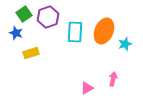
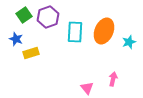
green square: moved 1 px down
blue star: moved 6 px down
cyan star: moved 4 px right, 2 px up
pink triangle: rotated 40 degrees counterclockwise
